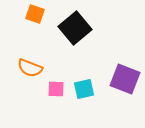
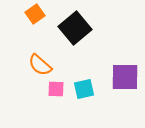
orange square: rotated 36 degrees clockwise
orange semicircle: moved 10 px right, 3 px up; rotated 20 degrees clockwise
purple square: moved 2 px up; rotated 20 degrees counterclockwise
